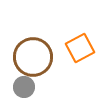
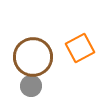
gray circle: moved 7 px right, 1 px up
